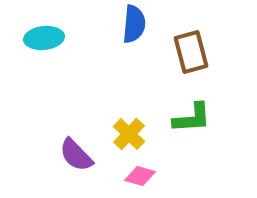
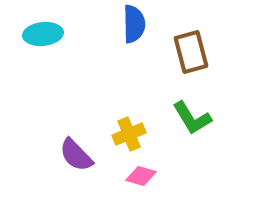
blue semicircle: rotated 6 degrees counterclockwise
cyan ellipse: moved 1 px left, 4 px up
green L-shape: rotated 63 degrees clockwise
yellow cross: rotated 24 degrees clockwise
pink diamond: moved 1 px right
